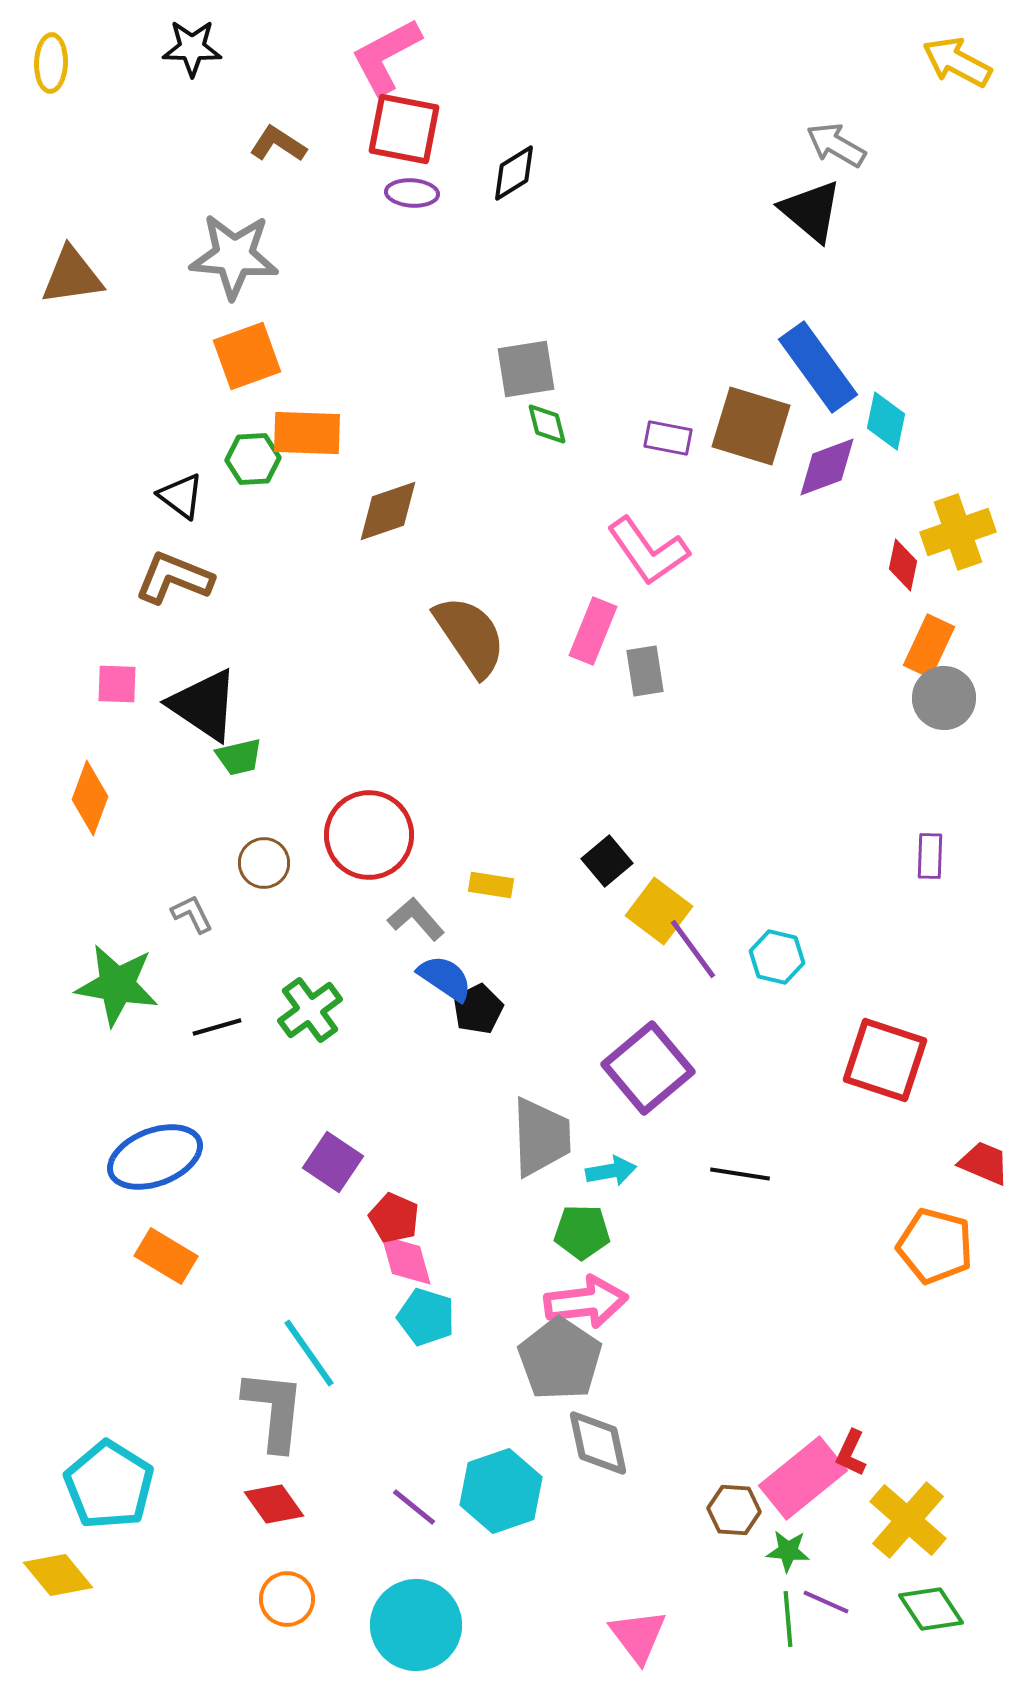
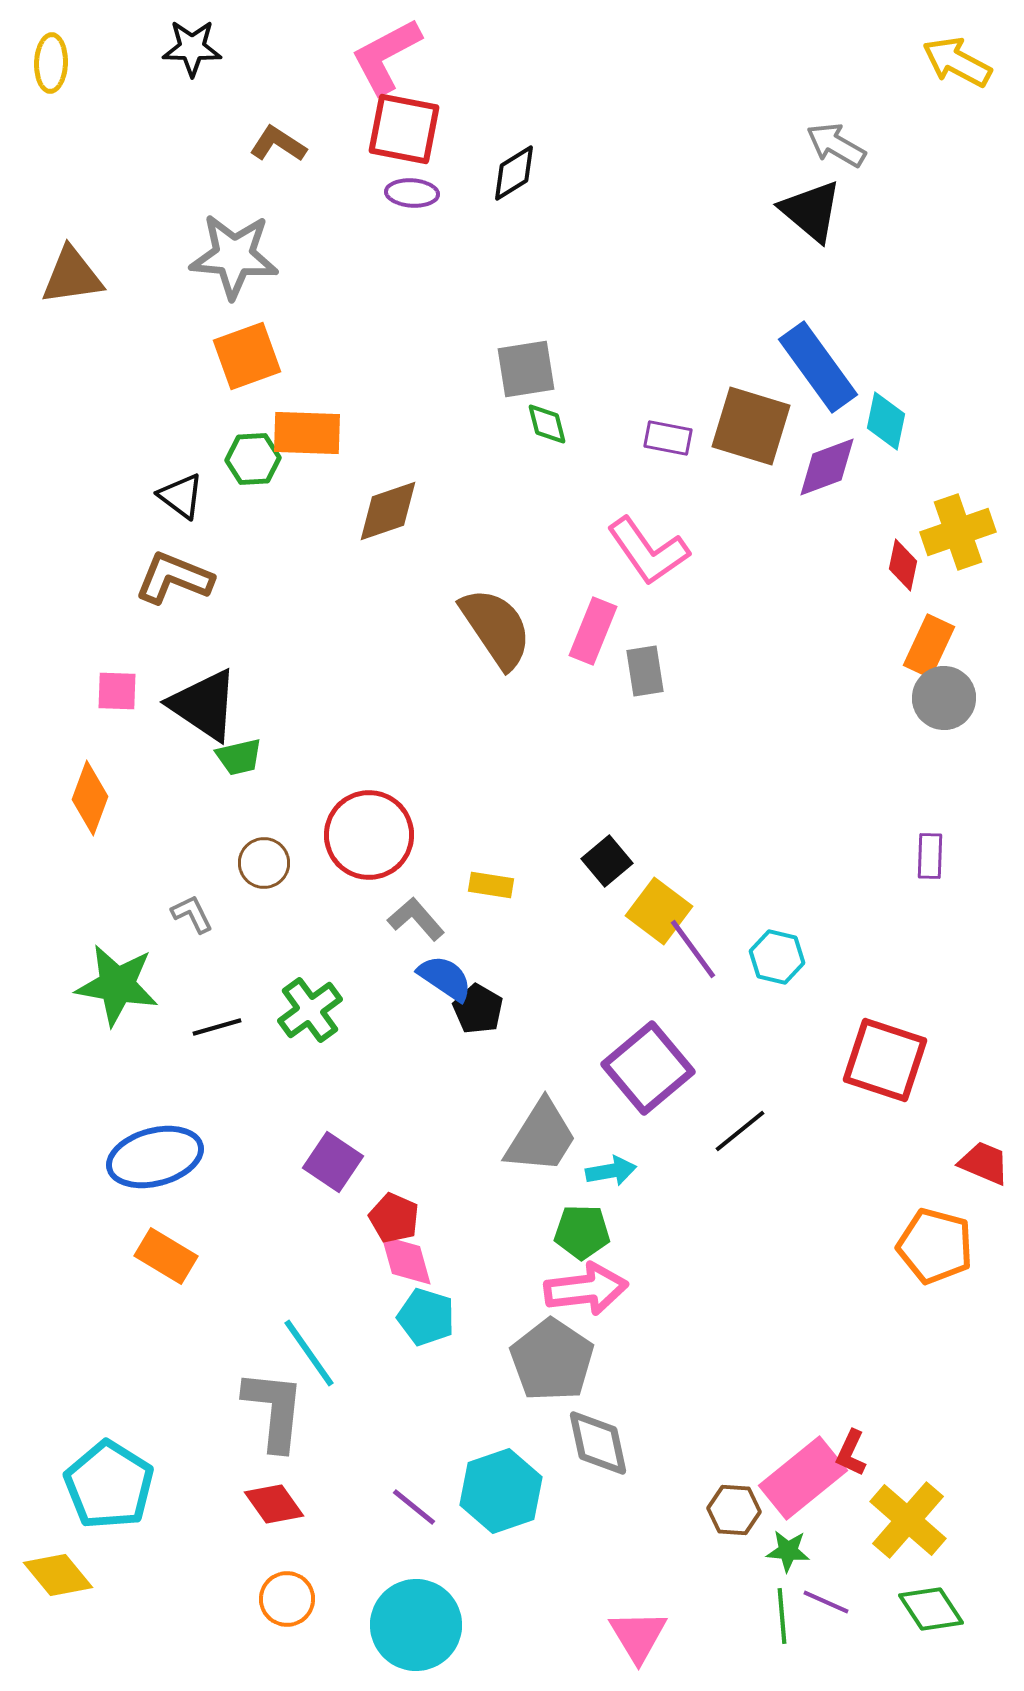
brown semicircle at (470, 636): moved 26 px right, 8 px up
pink square at (117, 684): moved 7 px down
black pentagon at (478, 1009): rotated 15 degrees counterclockwise
gray trapezoid at (541, 1137): rotated 34 degrees clockwise
blue ellipse at (155, 1157): rotated 6 degrees clockwise
black line at (740, 1174): moved 43 px up; rotated 48 degrees counterclockwise
pink arrow at (586, 1302): moved 13 px up
gray pentagon at (560, 1359): moved 8 px left, 1 px down
green line at (788, 1619): moved 6 px left, 3 px up
pink triangle at (638, 1636): rotated 6 degrees clockwise
